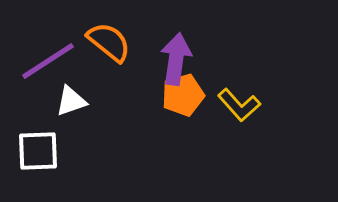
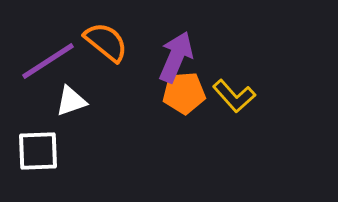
orange semicircle: moved 3 px left
purple arrow: moved 2 px up; rotated 15 degrees clockwise
orange pentagon: moved 1 px right, 2 px up; rotated 12 degrees clockwise
yellow L-shape: moved 5 px left, 9 px up
